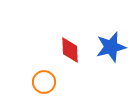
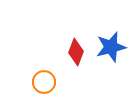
red diamond: moved 6 px right, 2 px down; rotated 24 degrees clockwise
